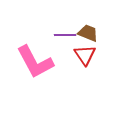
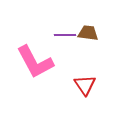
brown trapezoid: rotated 15 degrees counterclockwise
red triangle: moved 30 px down
